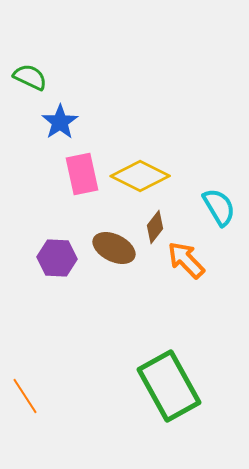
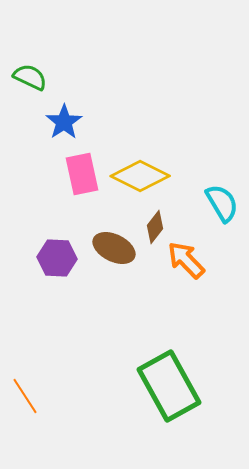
blue star: moved 4 px right
cyan semicircle: moved 3 px right, 4 px up
